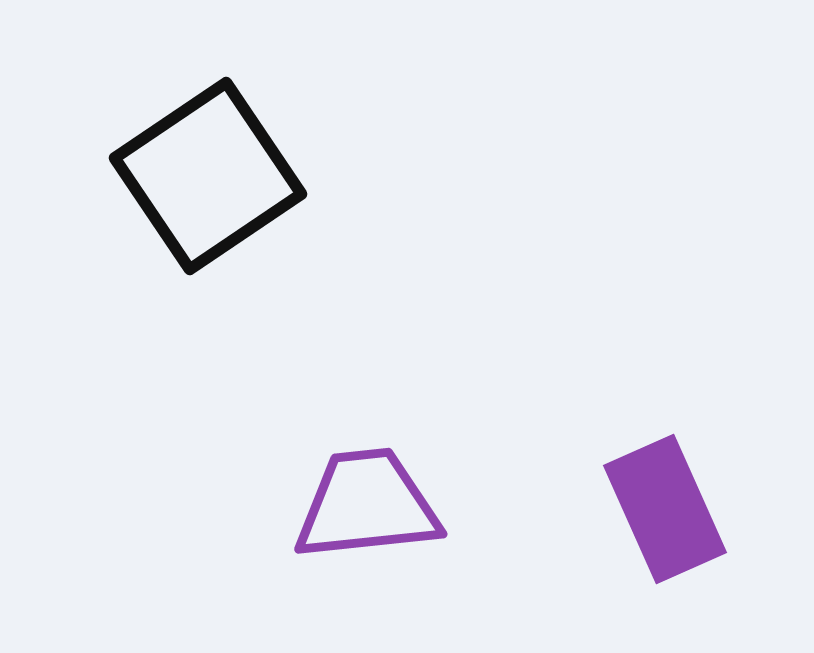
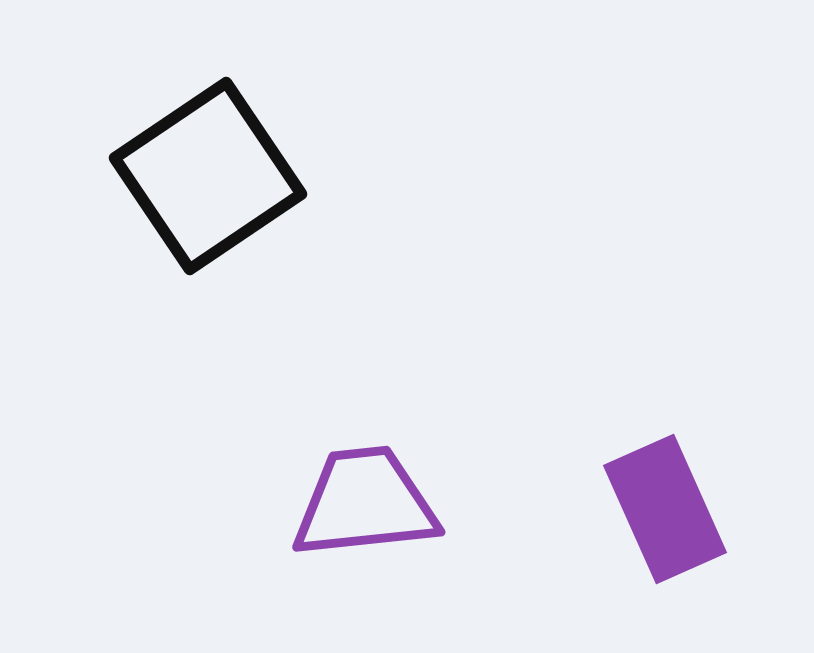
purple trapezoid: moved 2 px left, 2 px up
